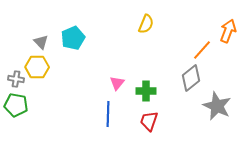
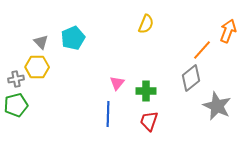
gray cross: rotated 21 degrees counterclockwise
green pentagon: rotated 25 degrees counterclockwise
